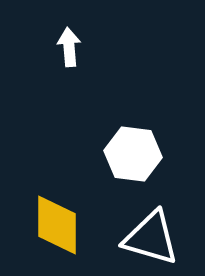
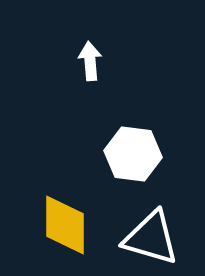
white arrow: moved 21 px right, 14 px down
yellow diamond: moved 8 px right
